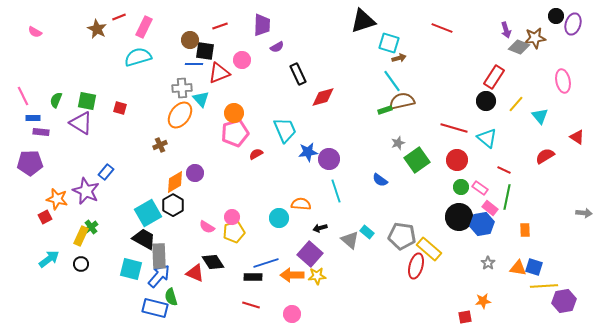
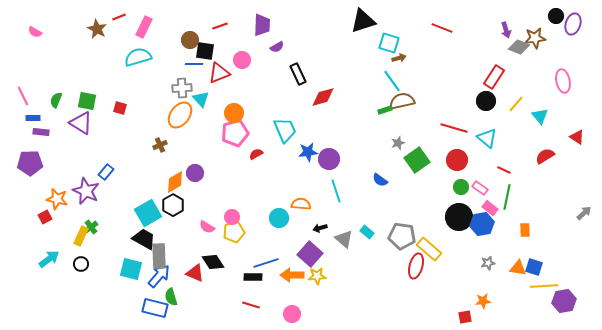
gray arrow at (584, 213): rotated 49 degrees counterclockwise
gray triangle at (350, 240): moved 6 px left, 1 px up
gray star at (488, 263): rotated 24 degrees clockwise
